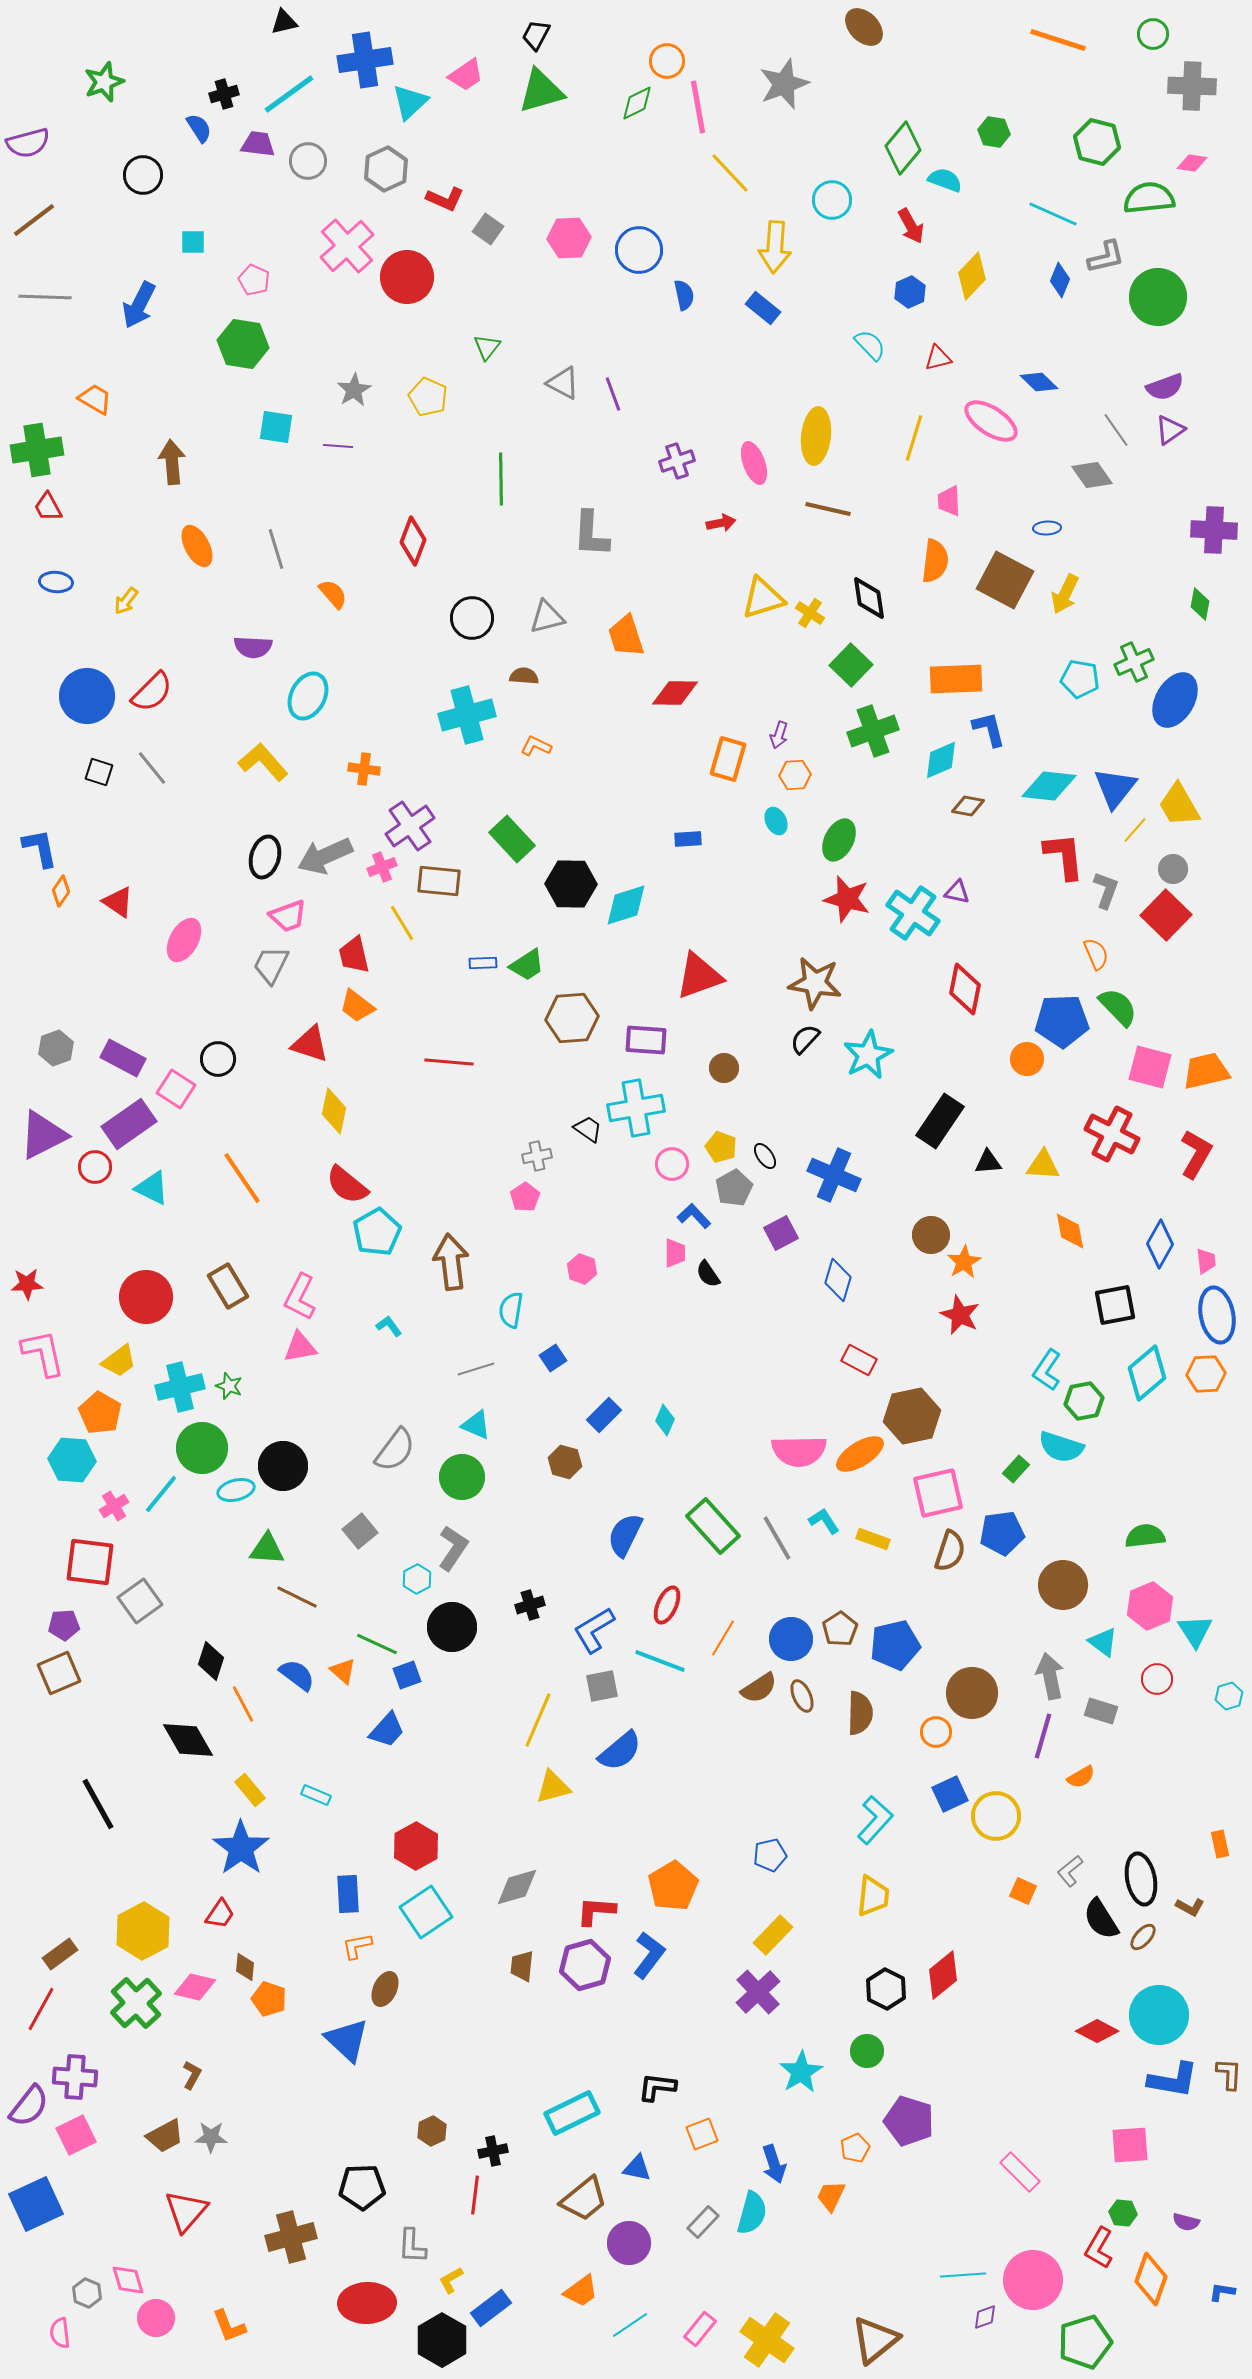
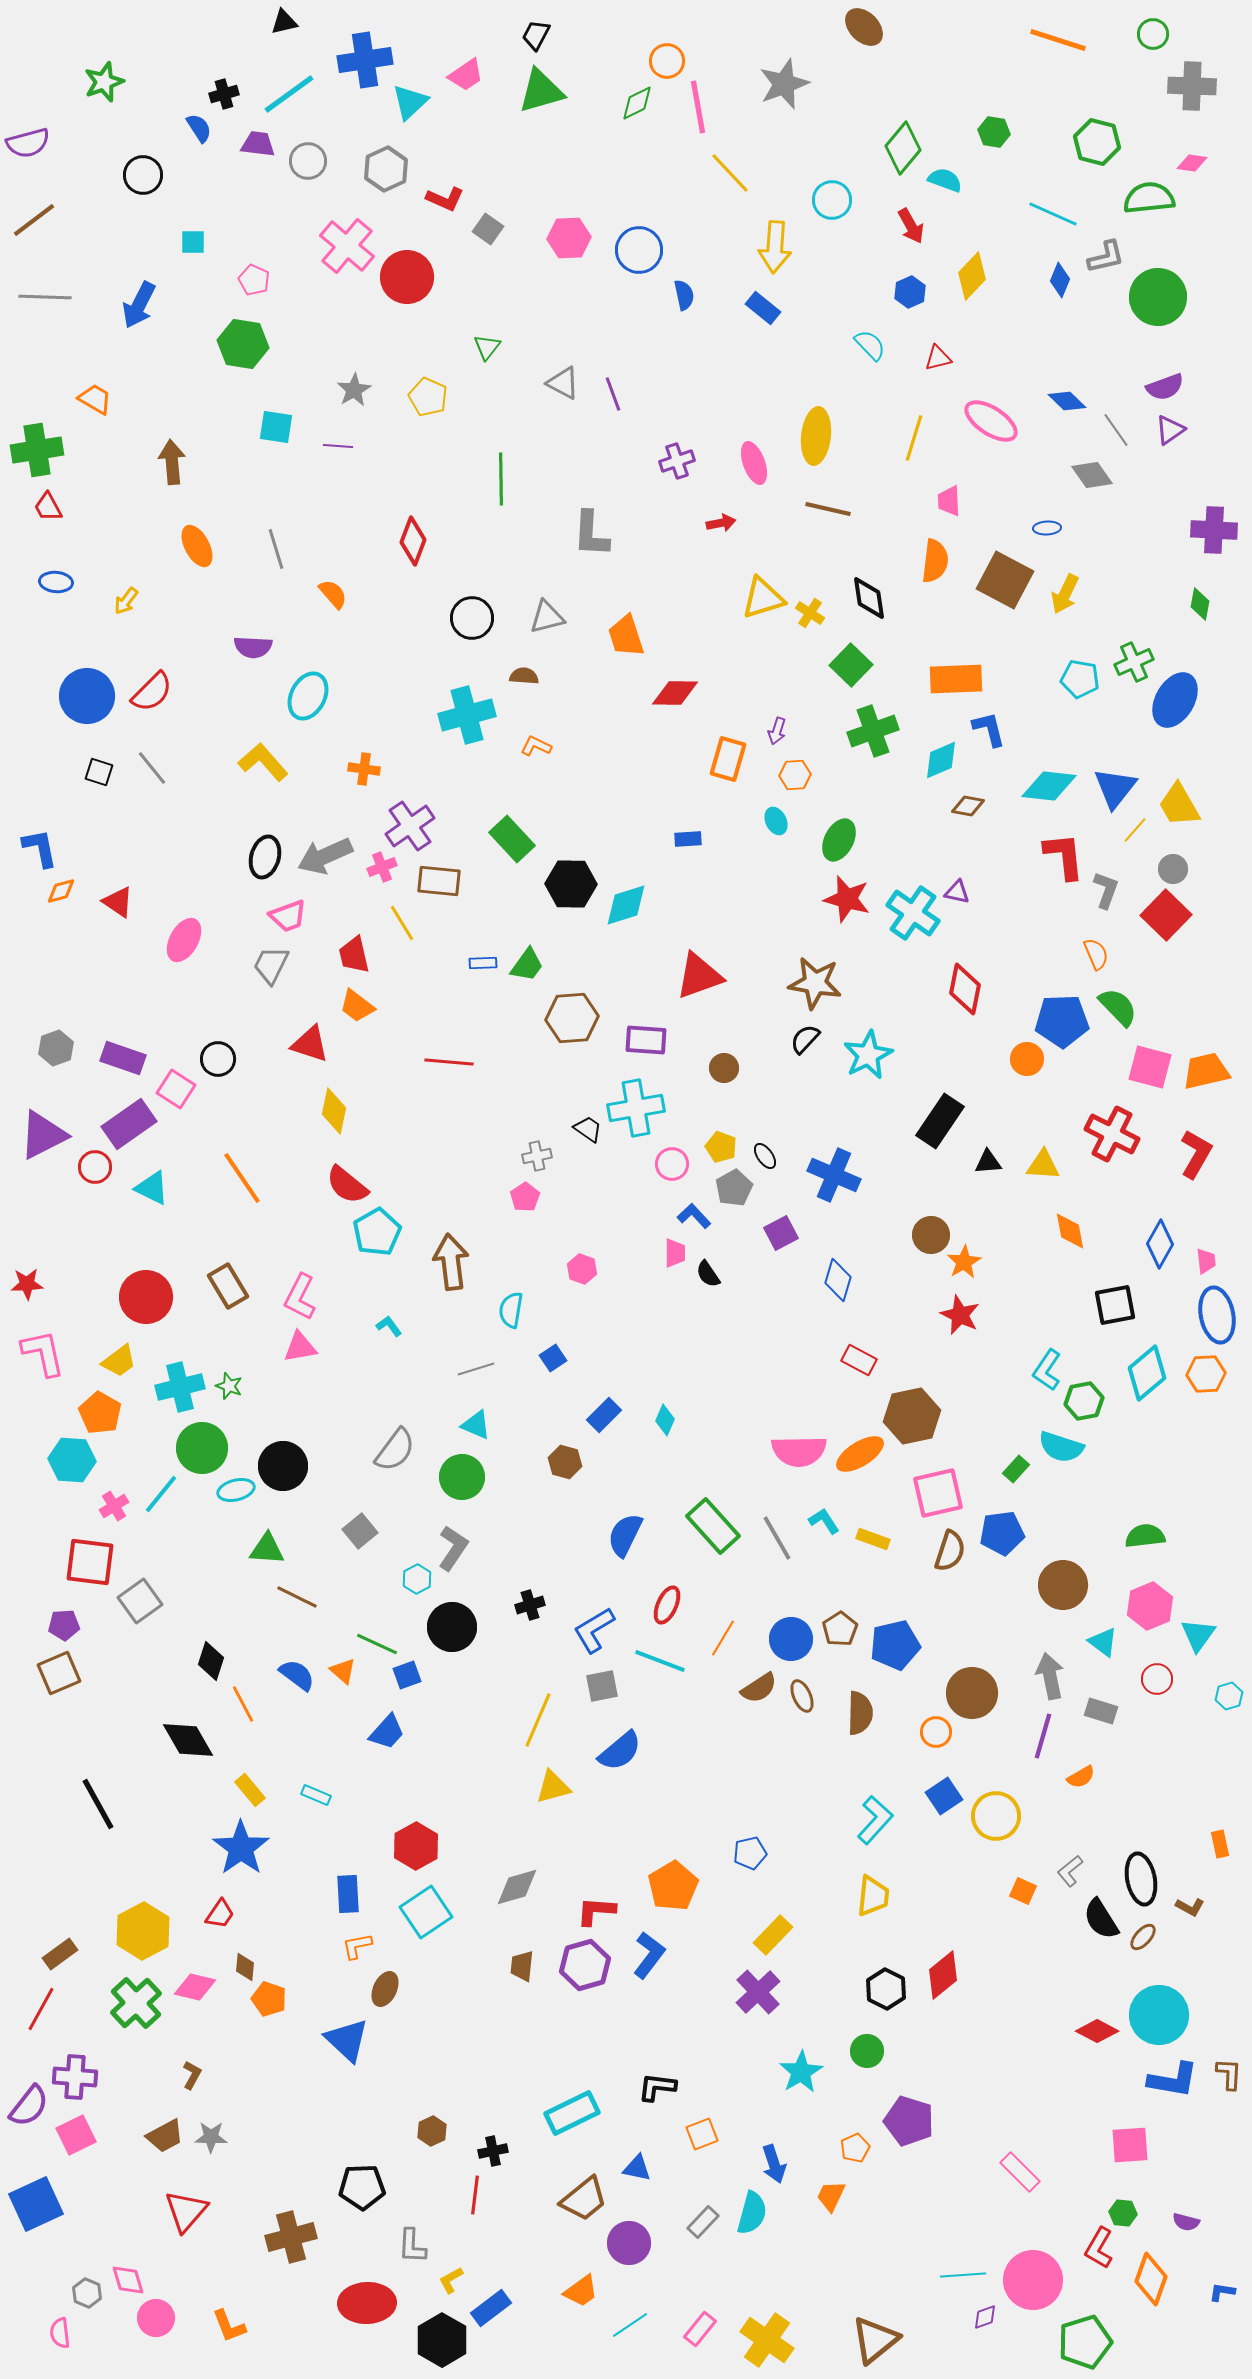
pink cross at (347, 246): rotated 8 degrees counterclockwise
blue diamond at (1039, 382): moved 28 px right, 19 px down
purple arrow at (779, 735): moved 2 px left, 4 px up
orange diamond at (61, 891): rotated 40 degrees clockwise
green trapezoid at (527, 965): rotated 21 degrees counterclockwise
purple rectangle at (123, 1058): rotated 9 degrees counterclockwise
cyan triangle at (1195, 1631): moved 3 px right, 4 px down; rotated 9 degrees clockwise
blue trapezoid at (387, 1730): moved 2 px down
blue square at (950, 1794): moved 6 px left, 2 px down; rotated 9 degrees counterclockwise
blue pentagon at (770, 1855): moved 20 px left, 2 px up
